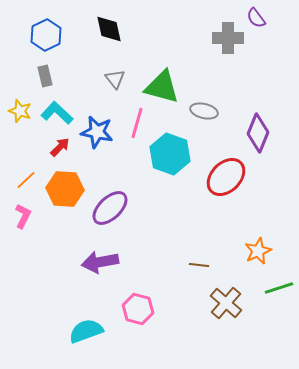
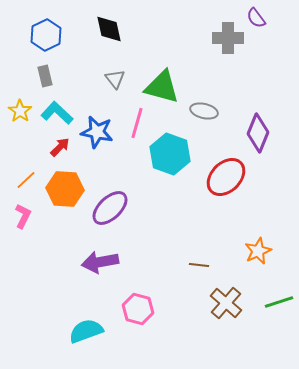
yellow star: rotated 15 degrees clockwise
green line: moved 14 px down
